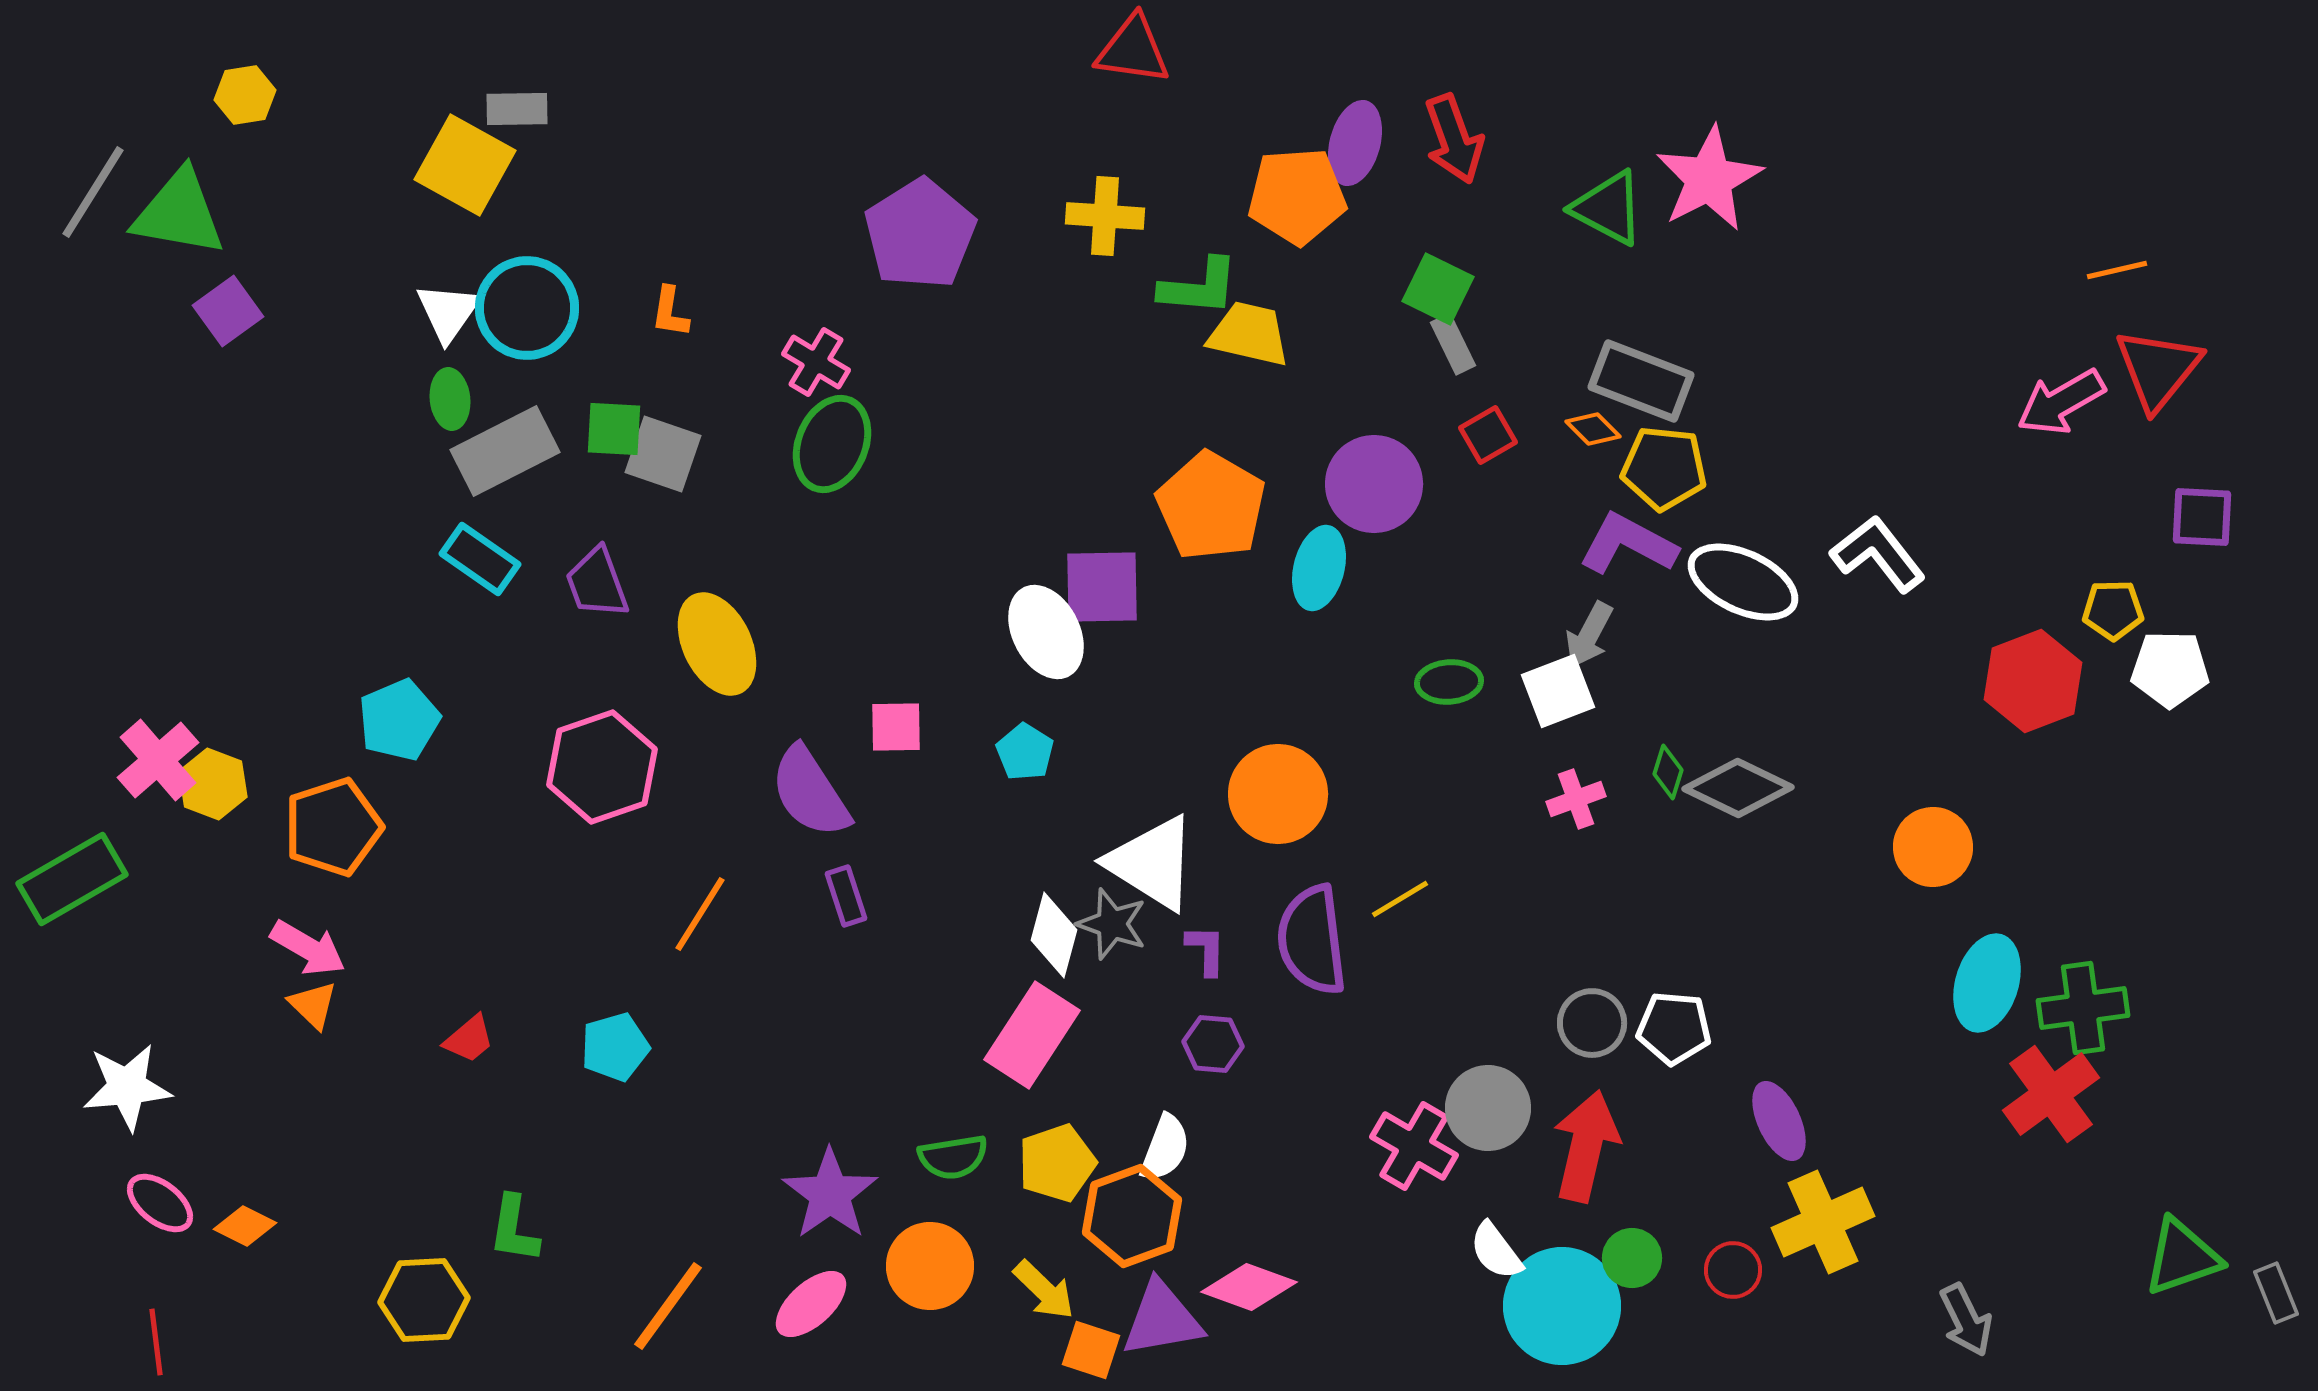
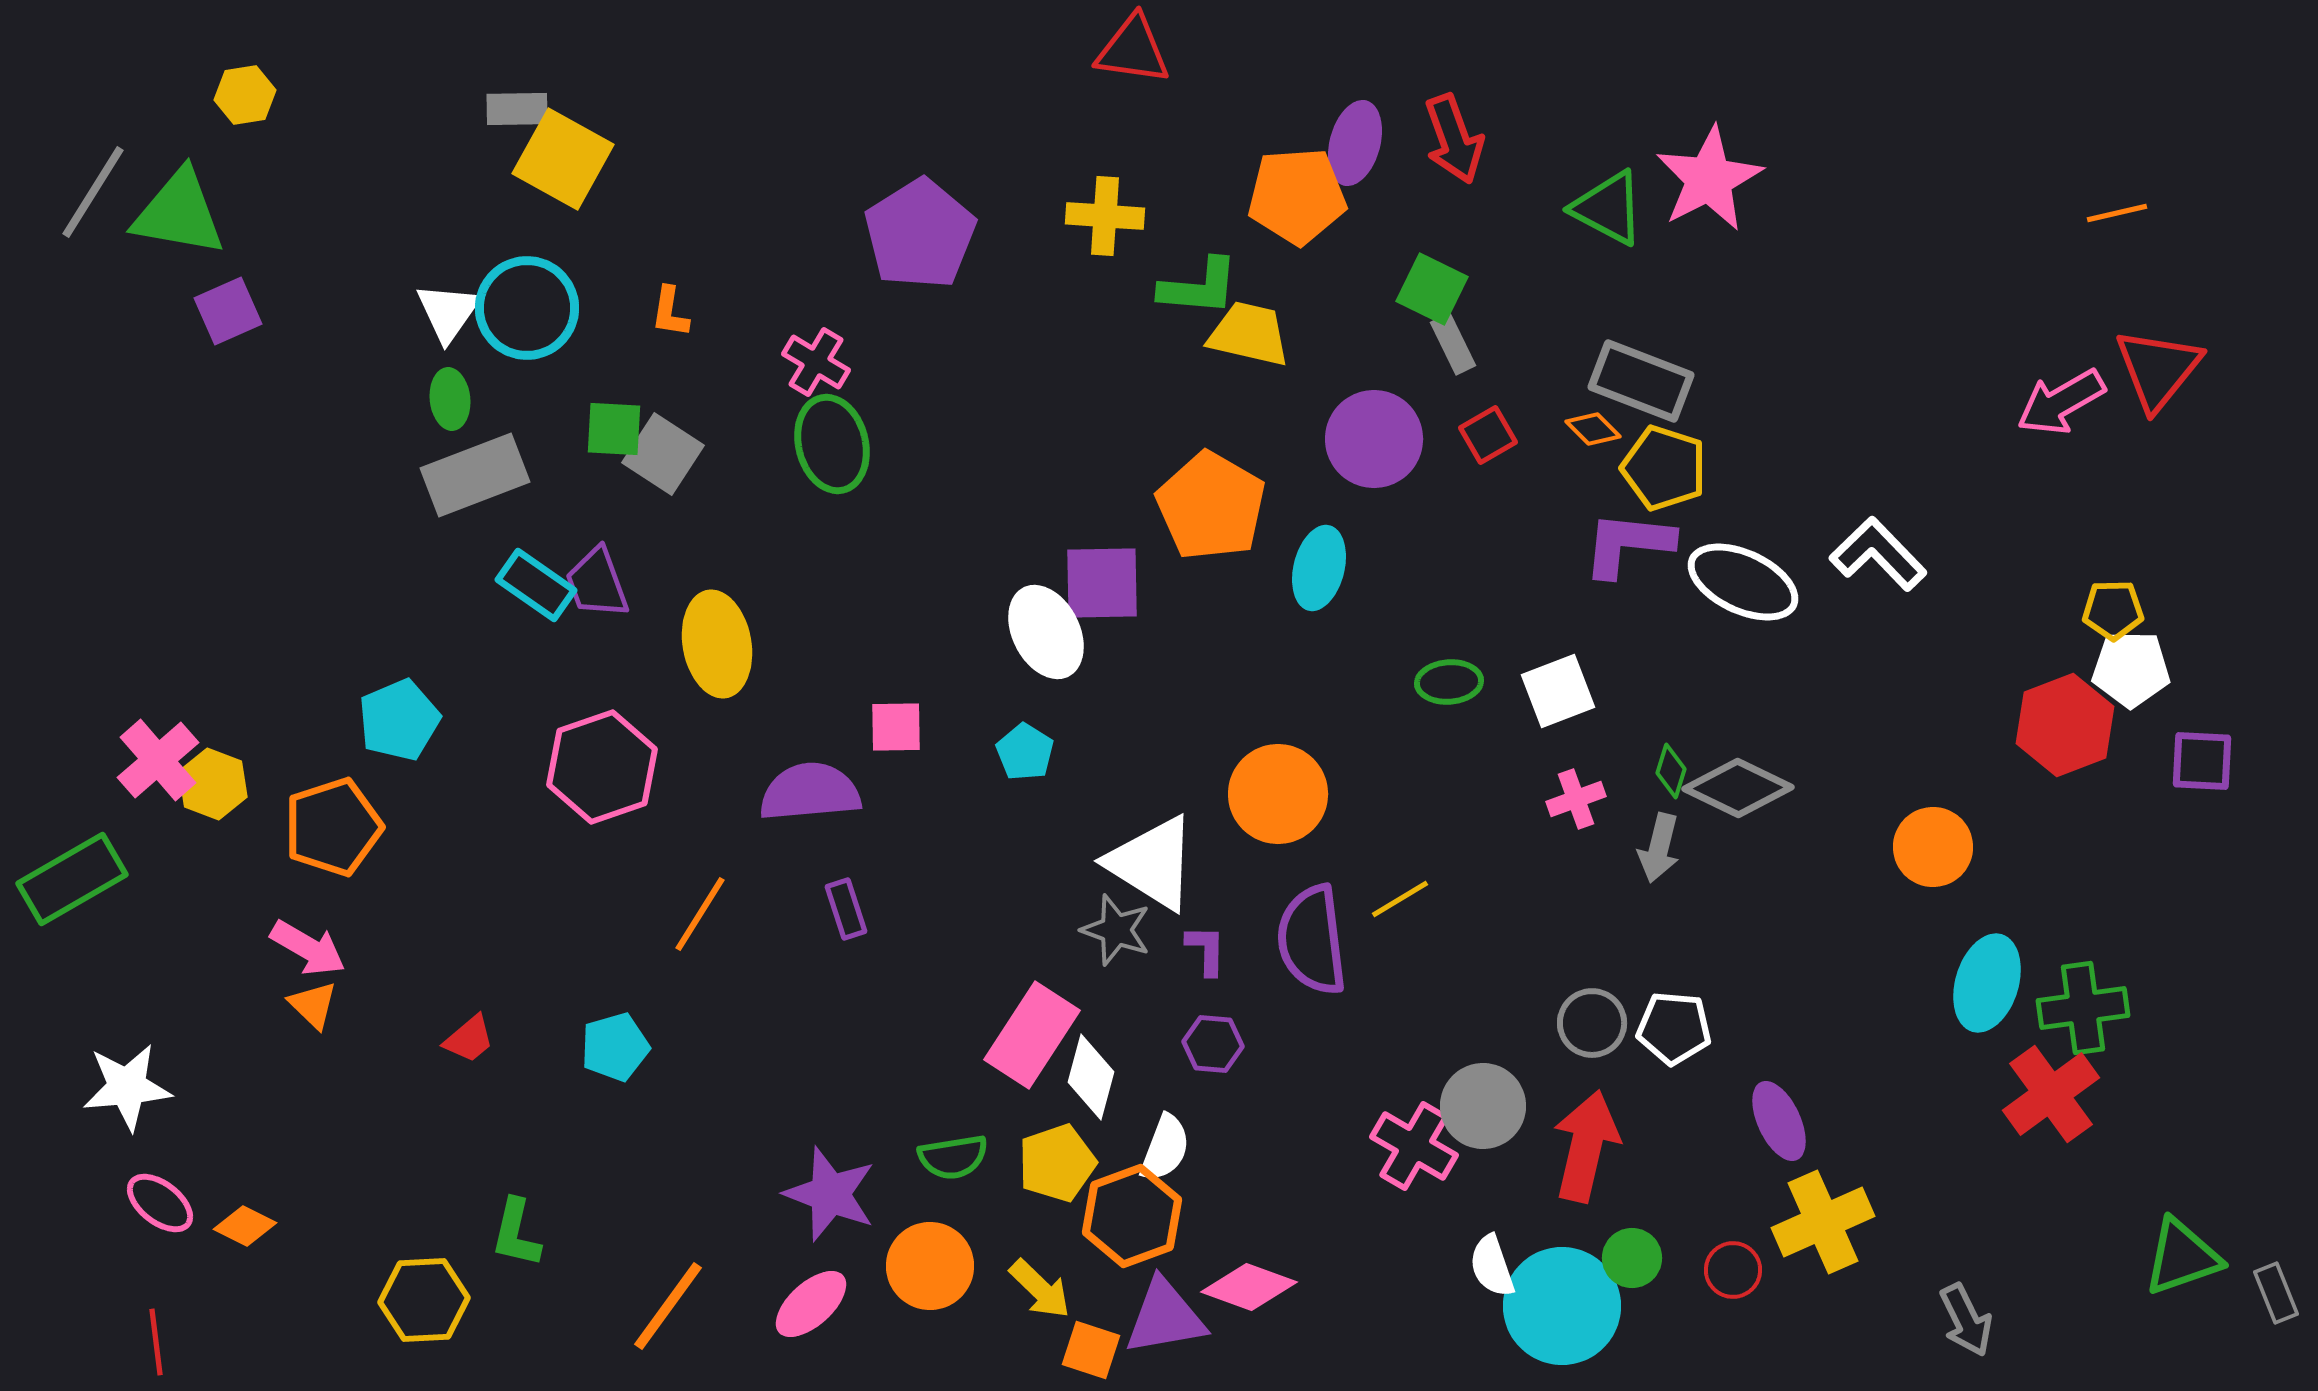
yellow square at (465, 165): moved 98 px right, 6 px up
orange line at (2117, 270): moved 57 px up
green square at (1438, 289): moved 6 px left
purple square at (228, 311): rotated 12 degrees clockwise
green ellipse at (832, 444): rotated 36 degrees counterclockwise
gray rectangle at (505, 451): moved 30 px left, 24 px down; rotated 6 degrees clockwise
gray square at (663, 454): rotated 14 degrees clockwise
yellow pentagon at (1664, 468): rotated 12 degrees clockwise
purple circle at (1374, 484): moved 45 px up
purple square at (2202, 517): moved 244 px down
purple L-shape at (1628, 544): rotated 22 degrees counterclockwise
white L-shape at (1878, 554): rotated 6 degrees counterclockwise
cyan rectangle at (480, 559): moved 56 px right, 26 px down
purple square at (1102, 587): moved 4 px up
gray arrow at (1589, 635): moved 70 px right, 213 px down; rotated 14 degrees counterclockwise
yellow ellipse at (717, 644): rotated 16 degrees clockwise
white pentagon at (2170, 669): moved 39 px left
red hexagon at (2033, 681): moved 32 px right, 44 px down
green diamond at (1668, 772): moved 3 px right, 1 px up
purple semicircle at (810, 792): rotated 118 degrees clockwise
purple rectangle at (846, 896): moved 13 px down
gray star at (1112, 924): moved 4 px right, 6 px down
white diamond at (1054, 935): moved 37 px right, 142 px down
gray circle at (1488, 1108): moved 5 px left, 2 px up
purple star at (830, 1194): rotated 16 degrees counterclockwise
green L-shape at (514, 1229): moved 2 px right, 4 px down; rotated 4 degrees clockwise
white semicircle at (1496, 1251): moved 4 px left, 15 px down; rotated 18 degrees clockwise
yellow arrow at (1044, 1290): moved 4 px left, 1 px up
purple triangle at (1162, 1319): moved 3 px right, 2 px up
